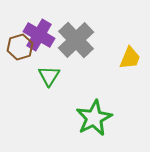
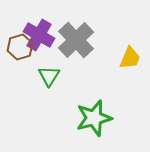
green star: rotated 12 degrees clockwise
